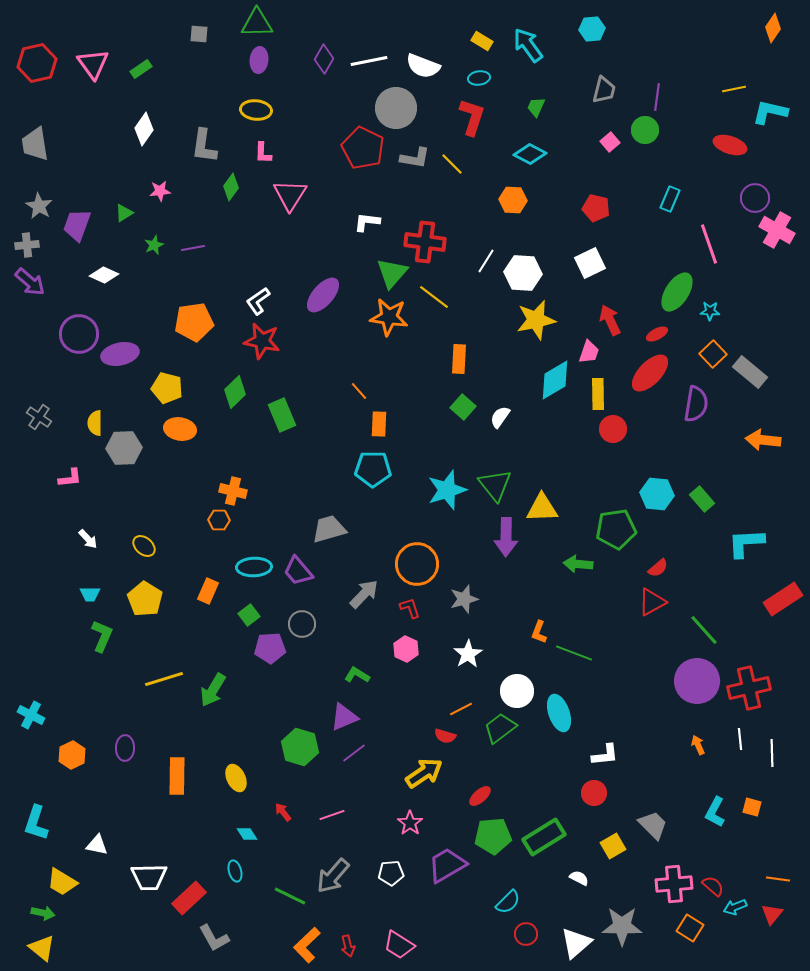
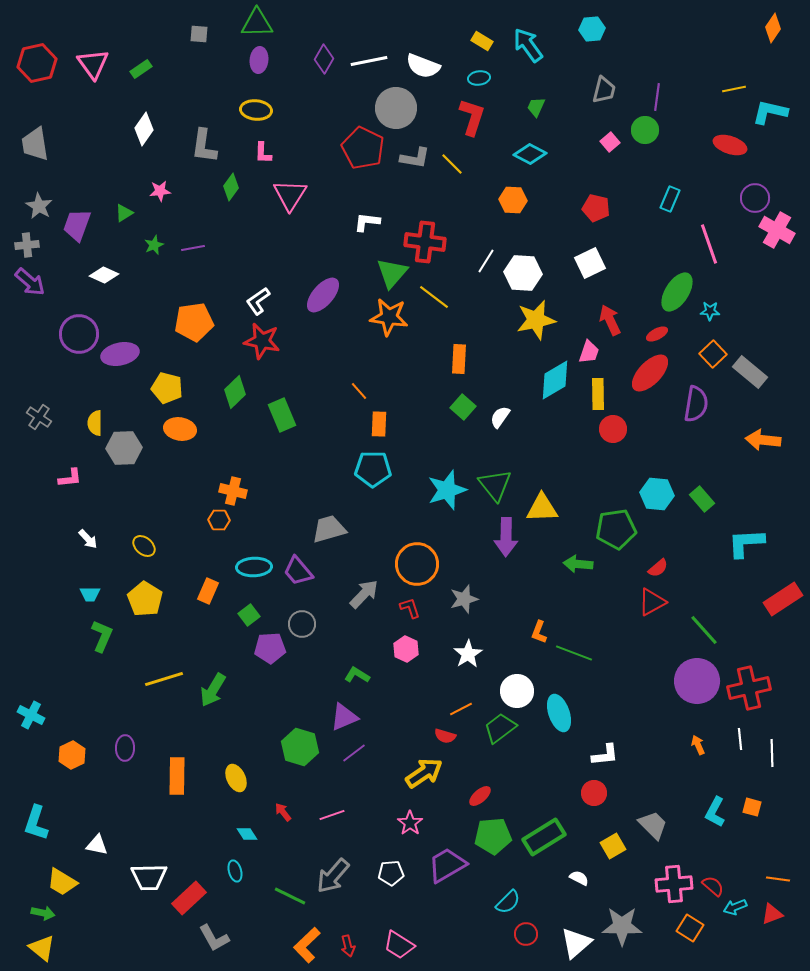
red triangle at (772, 914): rotated 30 degrees clockwise
